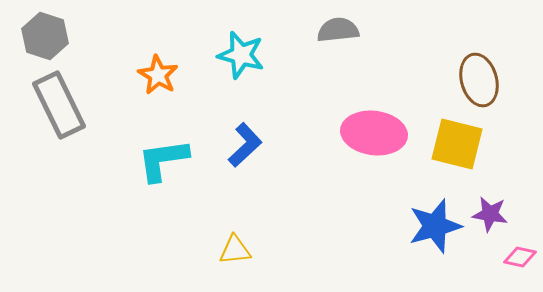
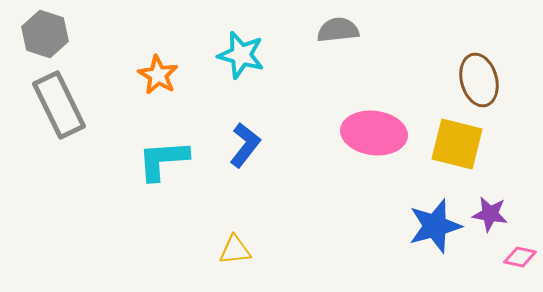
gray hexagon: moved 2 px up
blue L-shape: rotated 9 degrees counterclockwise
cyan L-shape: rotated 4 degrees clockwise
